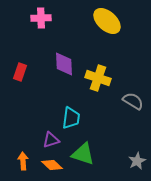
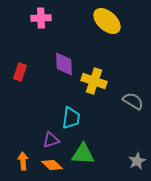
yellow cross: moved 4 px left, 3 px down
green triangle: rotated 15 degrees counterclockwise
